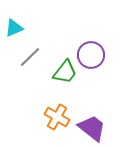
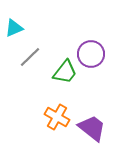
purple circle: moved 1 px up
